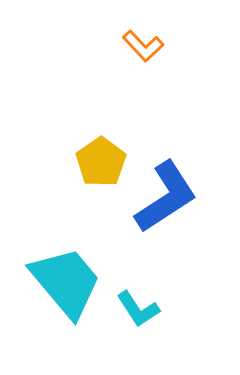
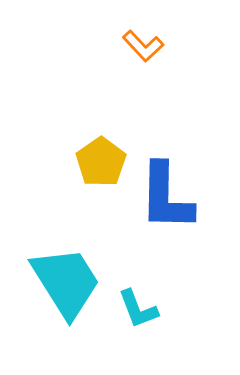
blue L-shape: rotated 124 degrees clockwise
cyan trapezoid: rotated 8 degrees clockwise
cyan L-shape: rotated 12 degrees clockwise
